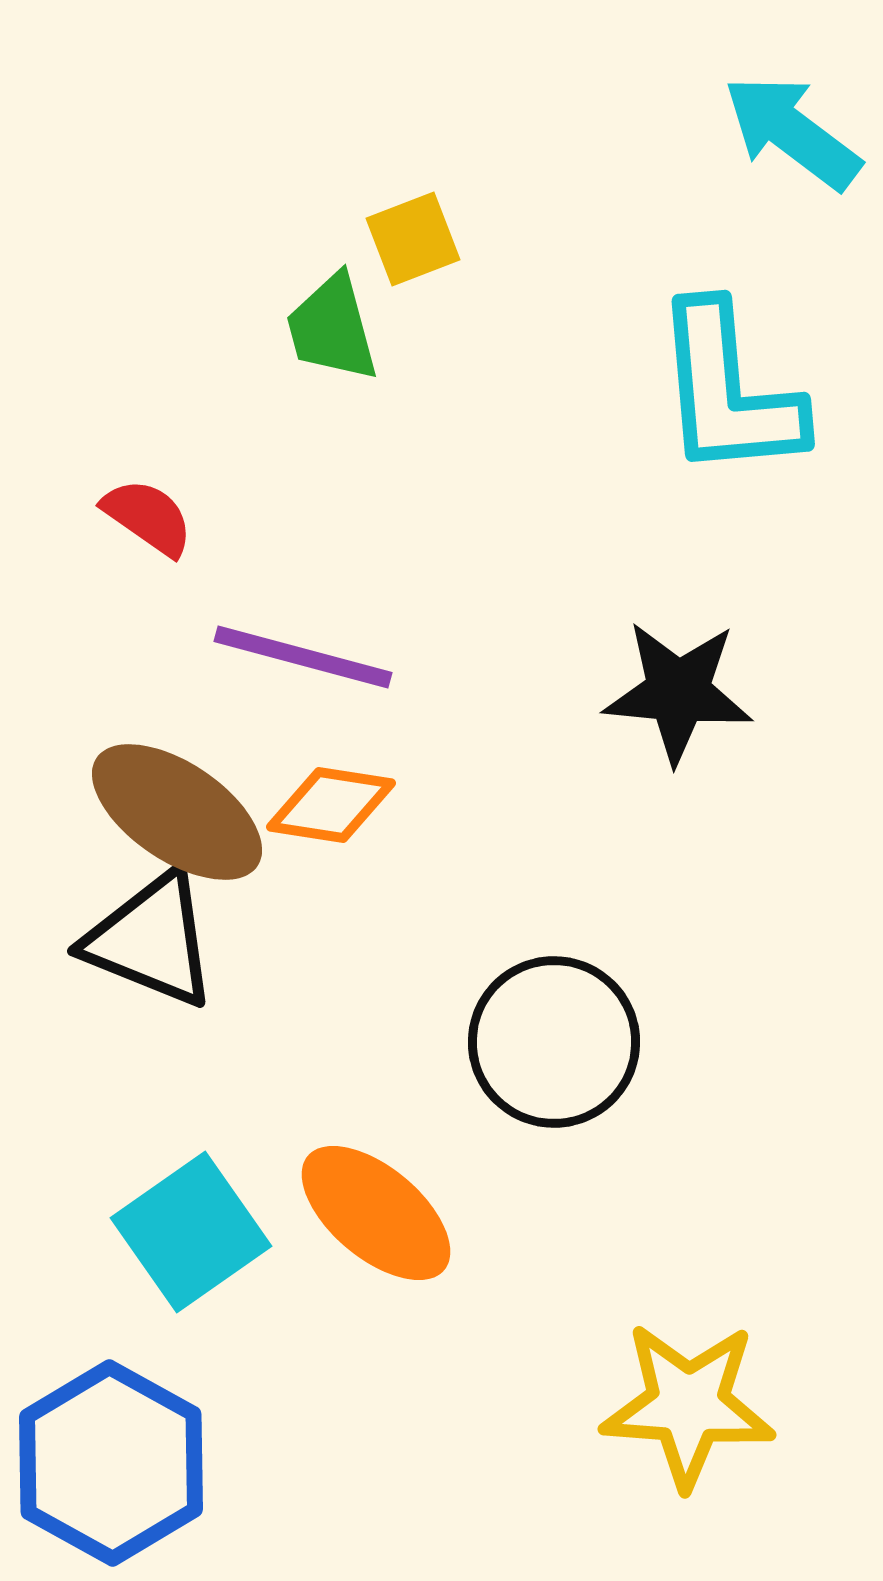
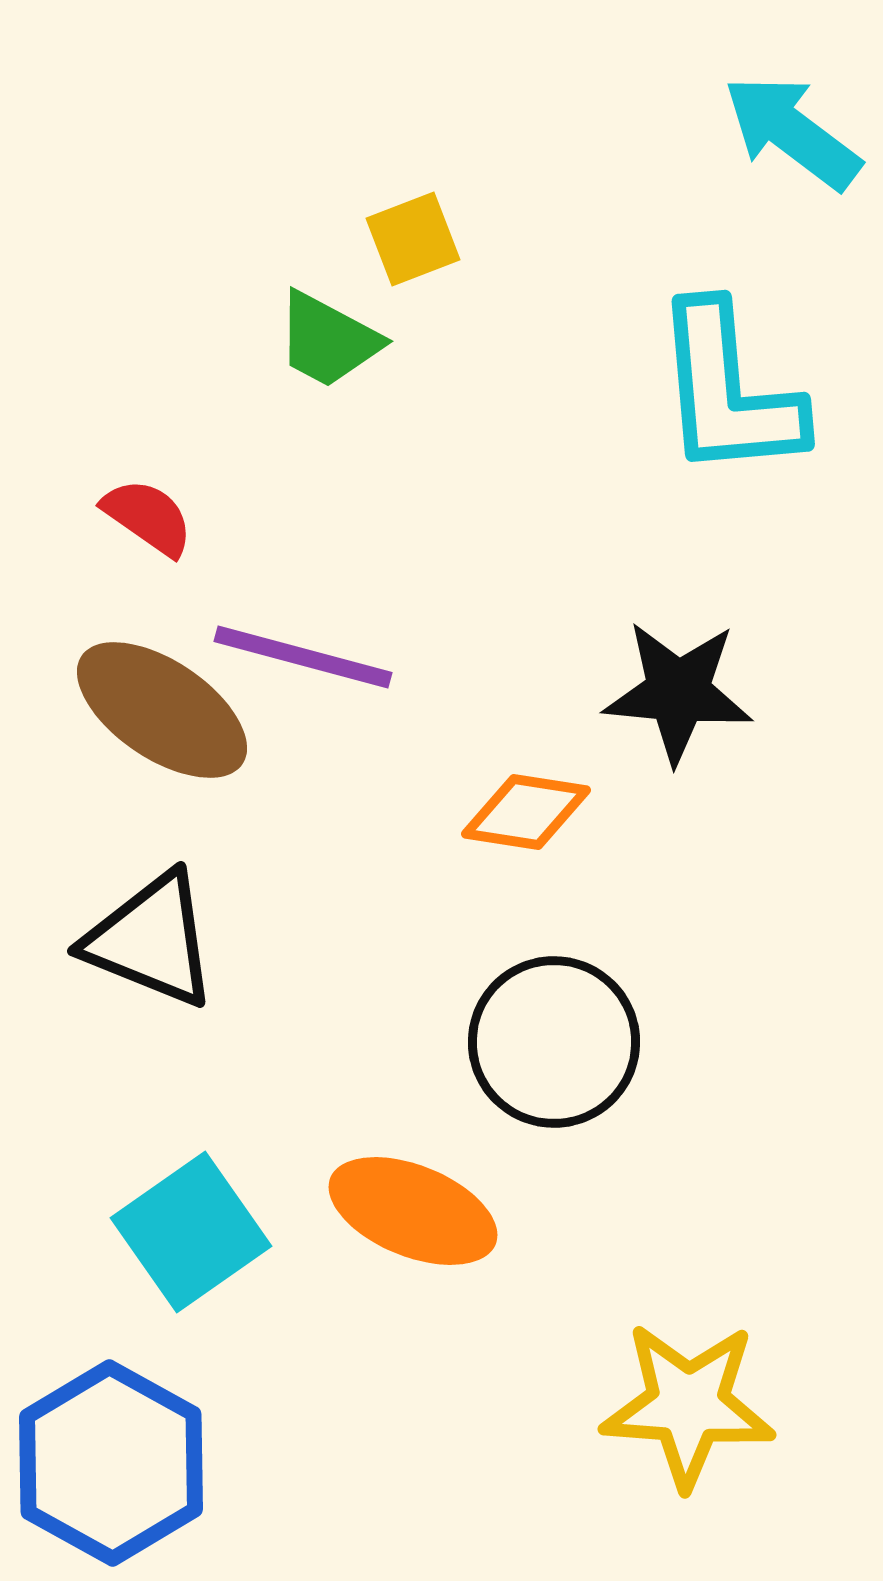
green trapezoid: moved 4 px left, 12 px down; rotated 47 degrees counterclockwise
orange diamond: moved 195 px right, 7 px down
brown ellipse: moved 15 px left, 102 px up
orange ellipse: moved 37 px right, 2 px up; rotated 18 degrees counterclockwise
